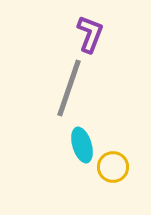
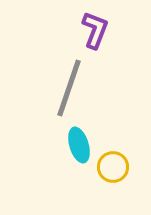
purple L-shape: moved 5 px right, 4 px up
cyan ellipse: moved 3 px left
